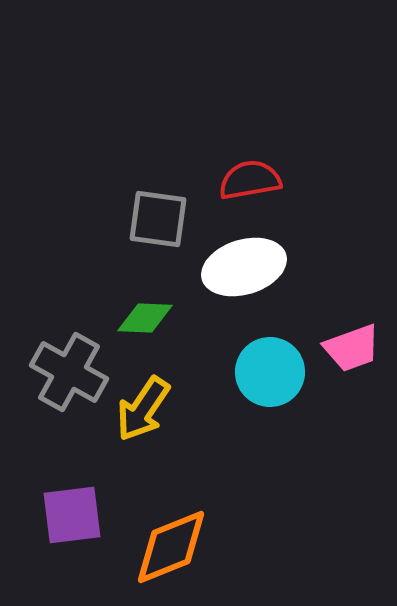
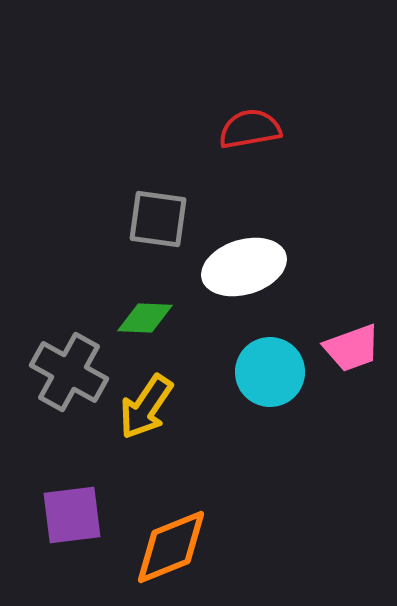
red semicircle: moved 51 px up
yellow arrow: moved 3 px right, 2 px up
